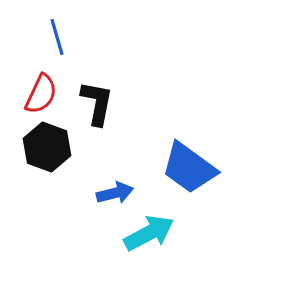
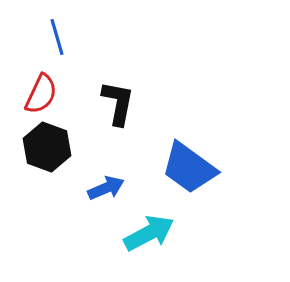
black L-shape: moved 21 px right
blue arrow: moved 9 px left, 5 px up; rotated 9 degrees counterclockwise
